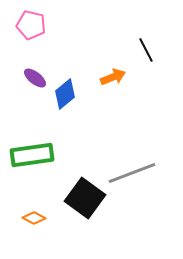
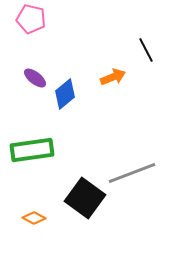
pink pentagon: moved 6 px up
green rectangle: moved 5 px up
